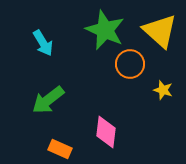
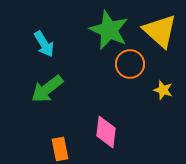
green star: moved 4 px right
cyan arrow: moved 1 px right, 1 px down
green arrow: moved 1 px left, 11 px up
orange rectangle: rotated 55 degrees clockwise
